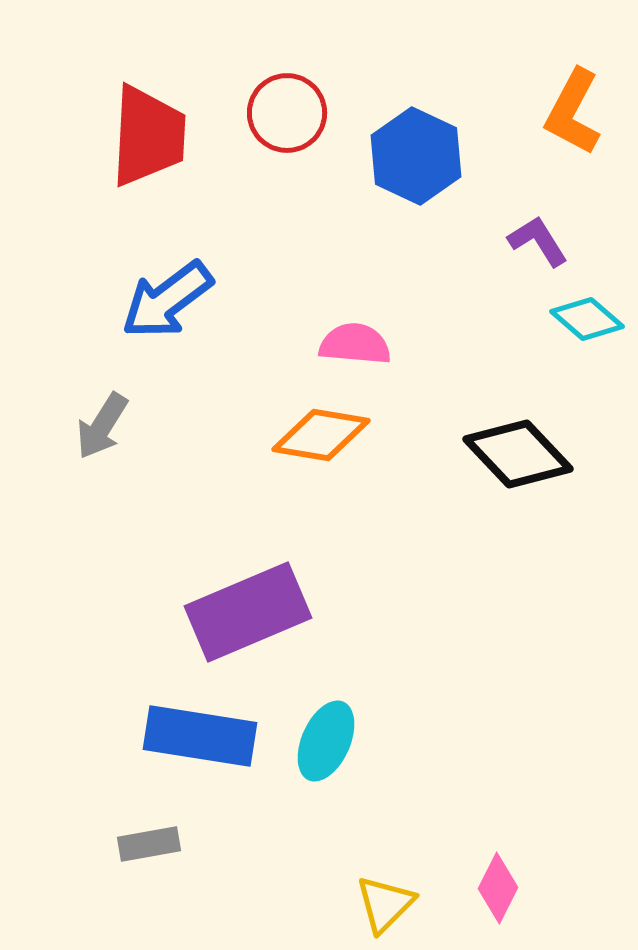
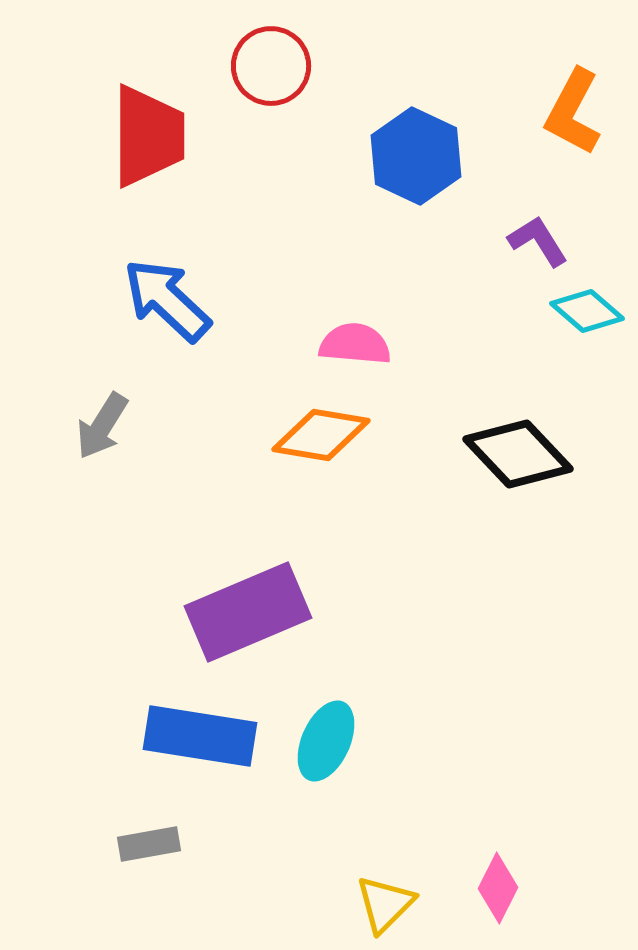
red circle: moved 16 px left, 47 px up
red trapezoid: rotated 3 degrees counterclockwise
blue arrow: rotated 80 degrees clockwise
cyan diamond: moved 8 px up
